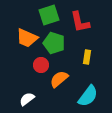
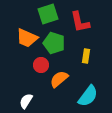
green square: moved 1 px left, 1 px up
yellow rectangle: moved 1 px left, 1 px up
white semicircle: moved 1 px left, 2 px down; rotated 21 degrees counterclockwise
